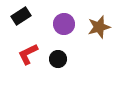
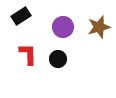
purple circle: moved 1 px left, 3 px down
red L-shape: rotated 115 degrees clockwise
